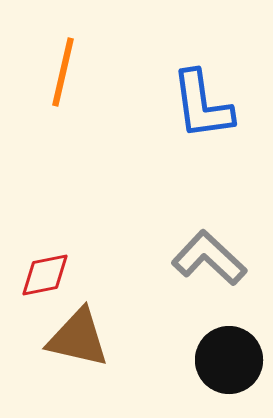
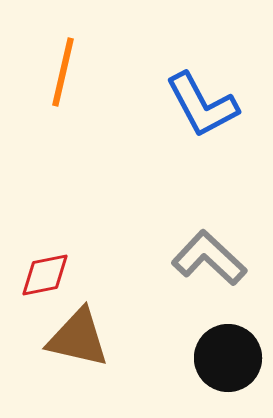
blue L-shape: rotated 20 degrees counterclockwise
black circle: moved 1 px left, 2 px up
